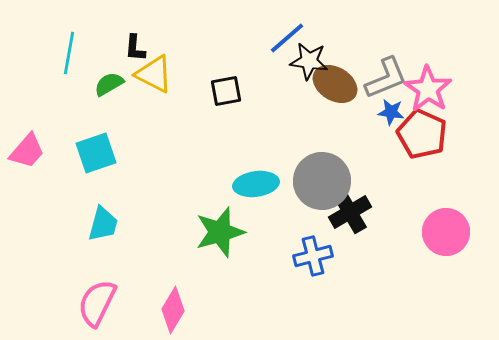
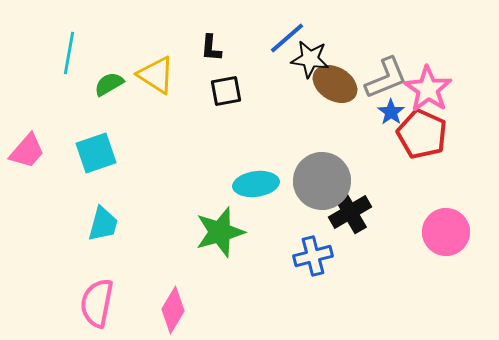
black L-shape: moved 76 px right
black star: moved 1 px right, 2 px up
yellow triangle: moved 2 px right, 1 px down; rotated 6 degrees clockwise
blue star: rotated 28 degrees clockwise
pink semicircle: rotated 15 degrees counterclockwise
